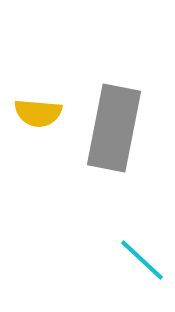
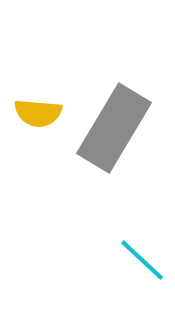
gray rectangle: rotated 20 degrees clockwise
